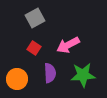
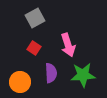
pink arrow: rotated 80 degrees counterclockwise
purple semicircle: moved 1 px right
orange circle: moved 3 px right, 3 px down
